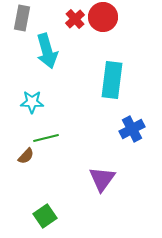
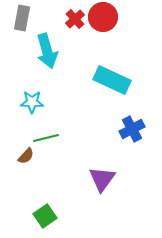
cyan rectangle: rotated 72 degrees counterclockwise
